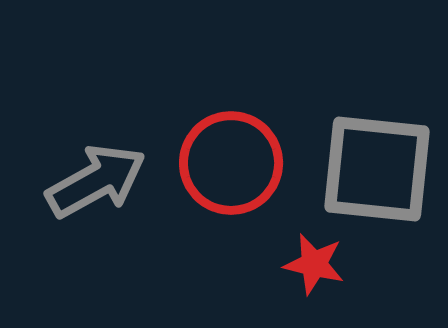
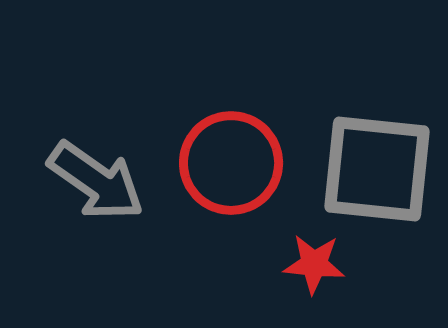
gray arrow: rotated 64 degrees clockwise
red star: rotated 8 degrees counterclockwise
